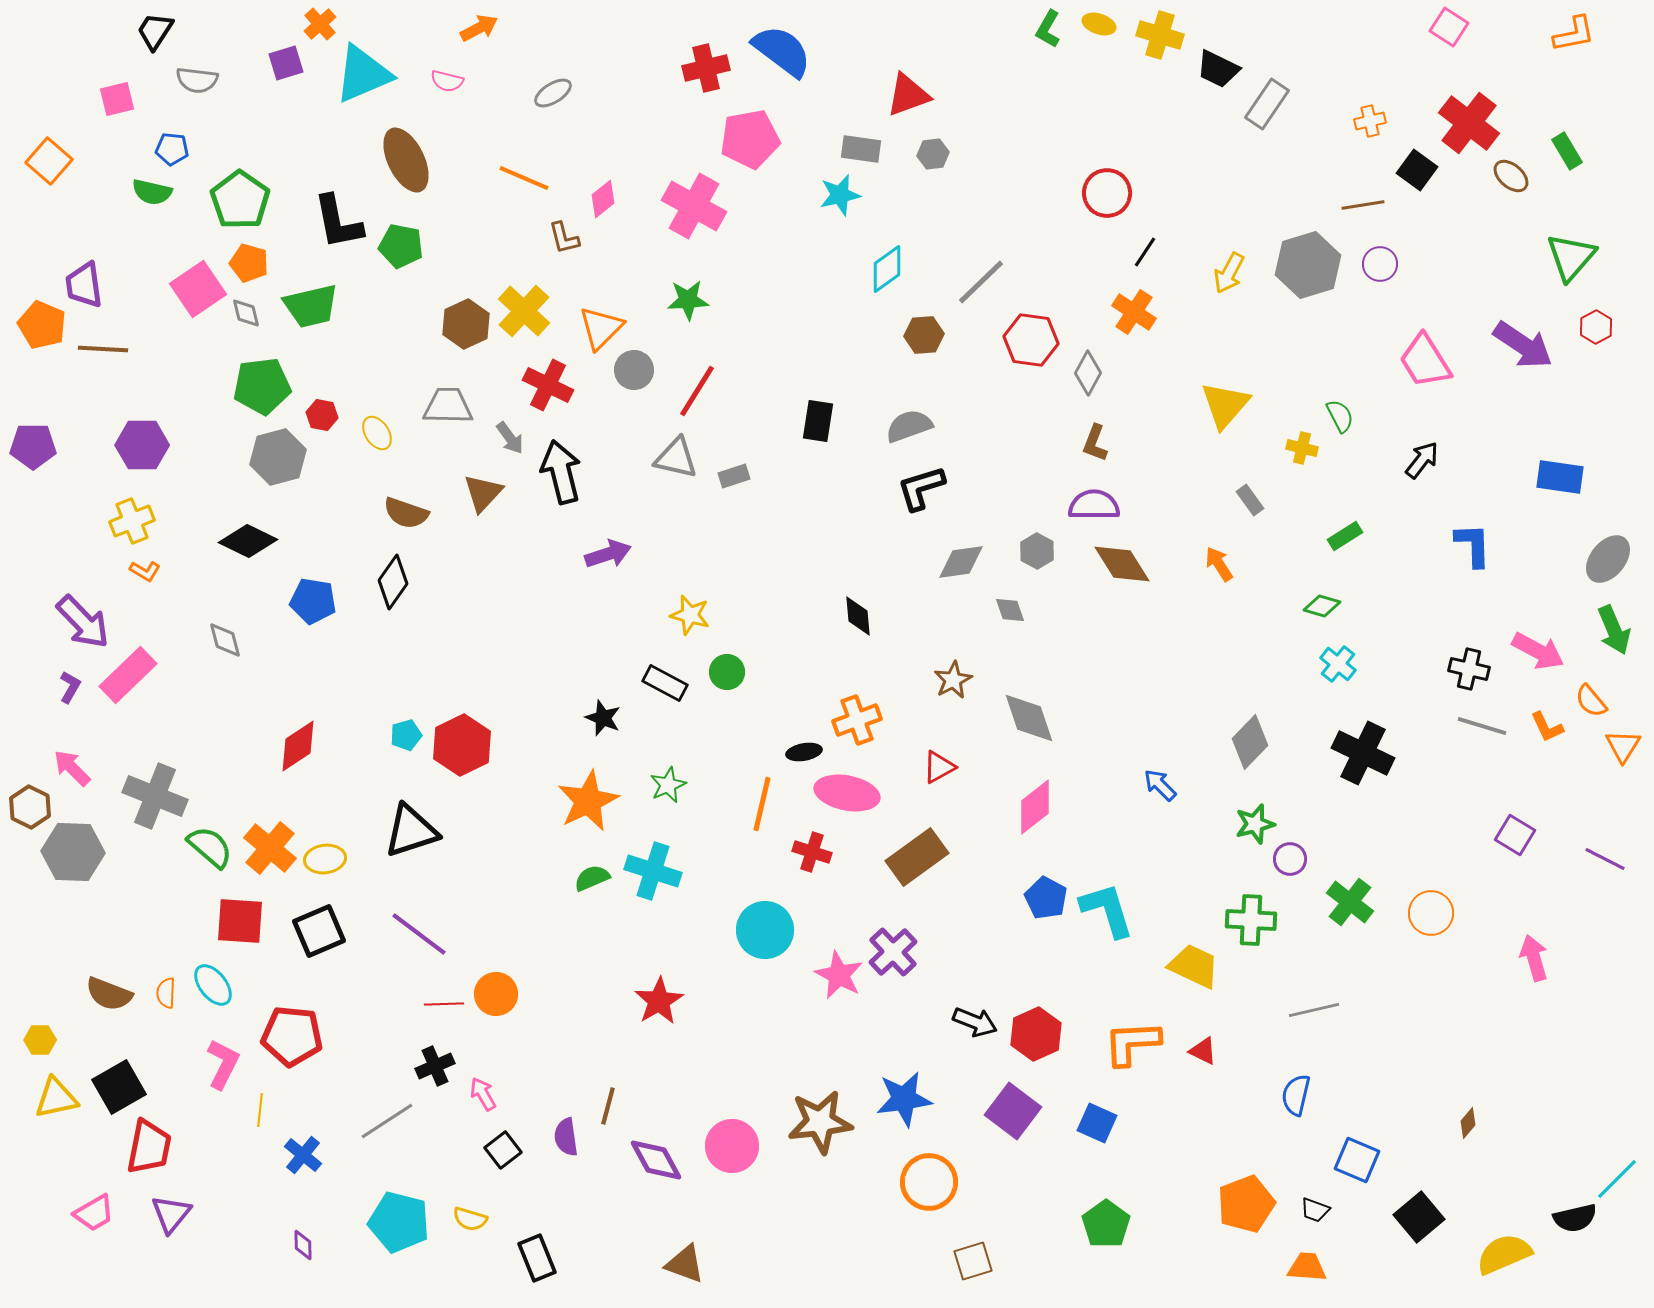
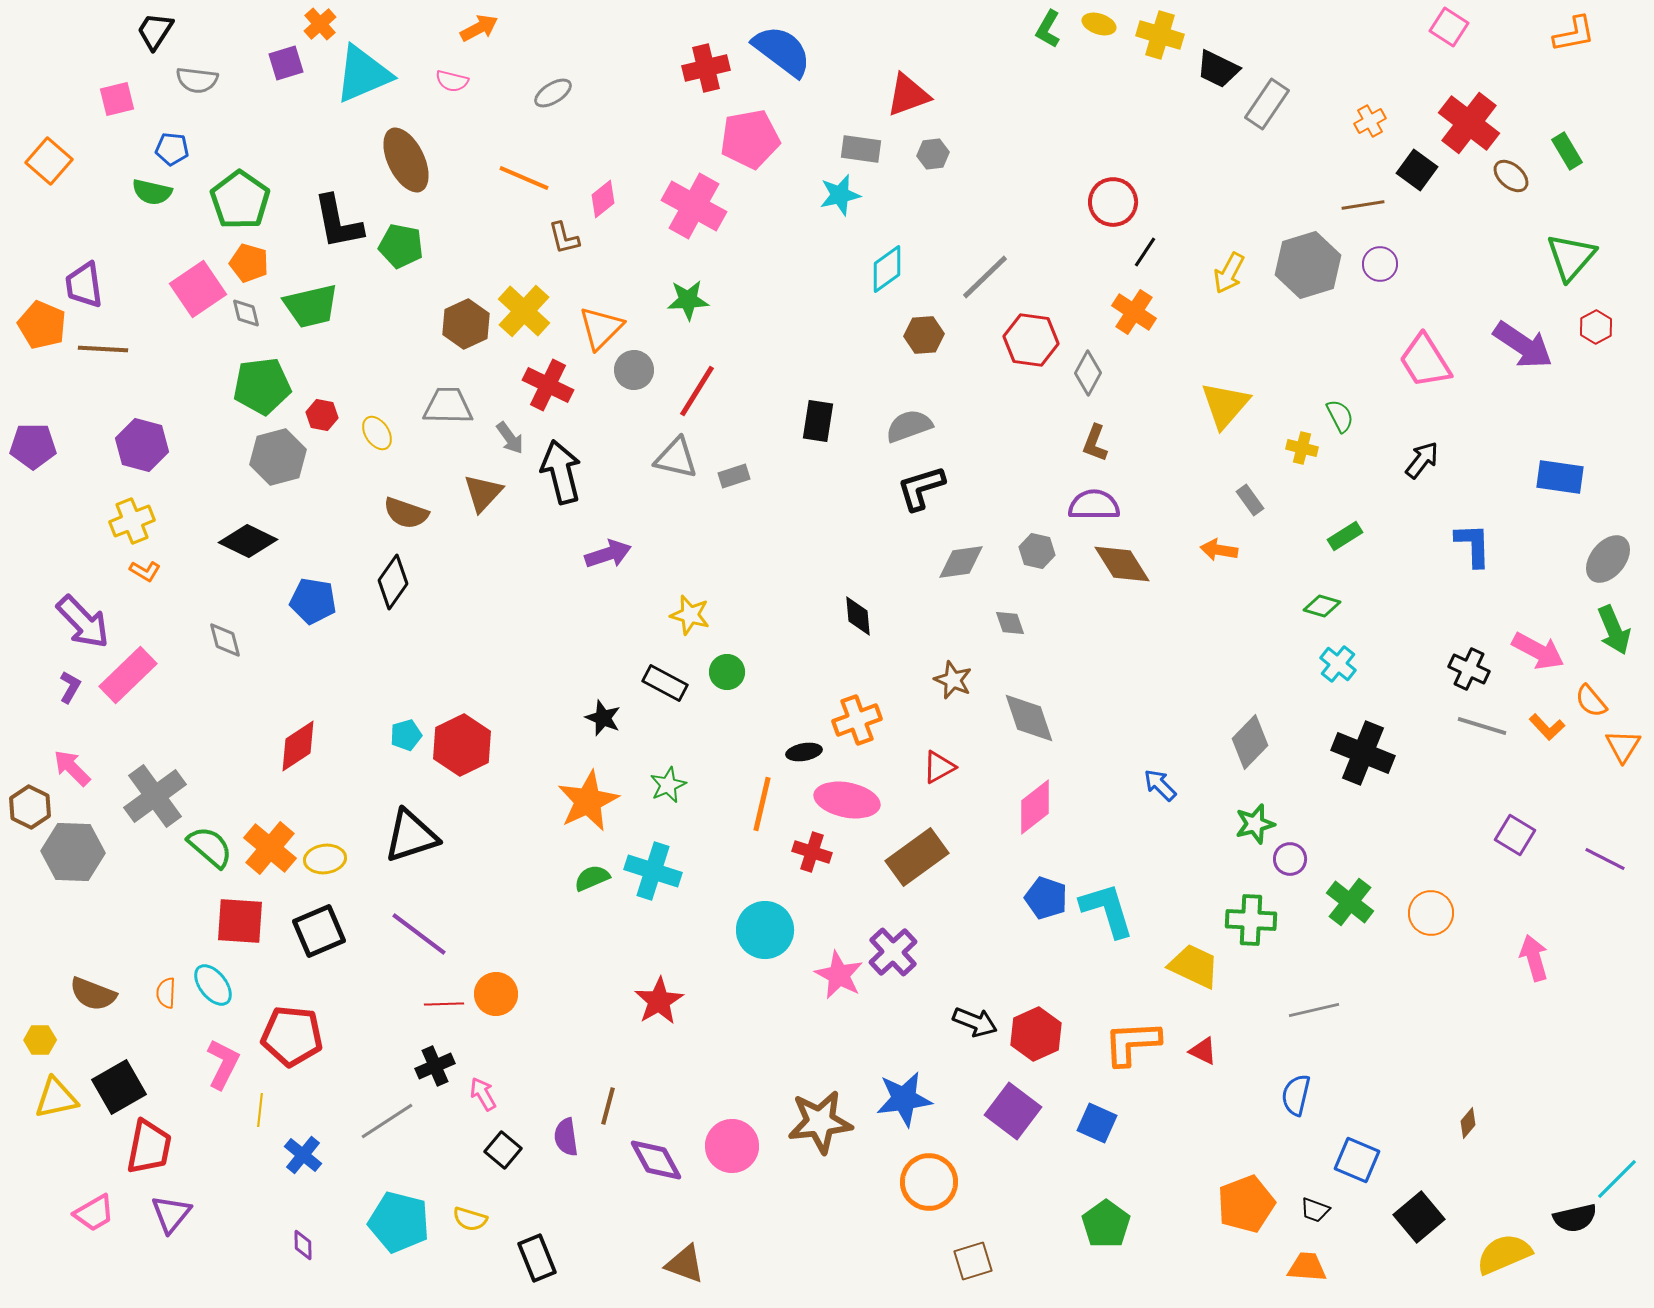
pink semicircle at (447, 81): moved 5 px right
orange cross at (1370, 121): rotated 16 degrees counterclockwise
red circle at (1107, 193): moved 6 px right, 9 px down
gray line at (981, 282): moved 4 px right, 5 px up
purple hexagon at (142, 445): rotated 15 degrees clockwise
gray hexagon at (1037, 551): rotated 16 degrees counterclockwise
orange arrow at (1219, 564): moved 14 px up; rotated 48 degrees counterclockwise
gray diamond at (1010, 610): moved 13 px down
black cross at (1469, 669): rotated 12 degrees clockwise
brown star at (953, 680): rotated 21 degrees counterclockwise
orange L-shape at (1547, 727): rotated 18 degrees counterclockwise
black cross at (1363, 753): rotated 4 degrees counterclockwise
pink ellipse at (847, 793): moved 7 px down
gray cross at (155, 796): rotated 32 degrees clockwise
black triangle at (411, 831): moved 5 px down
blue pentagon at (1046, 898): rotated 9 degrees counterclockwise
brown semicircle at (109, 994): moved 16 px left
black square at (503, 1150): rotated 12 degrees counterclockwise
